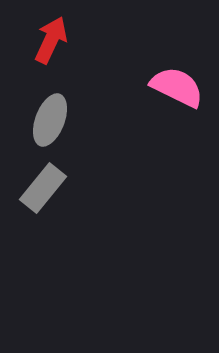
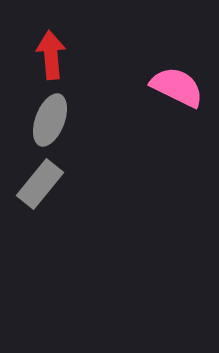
red arrow: moved 15 px down; rotated 30 degrees counterclockwise
gray rectangle: moved 3 px left, 4 px up
